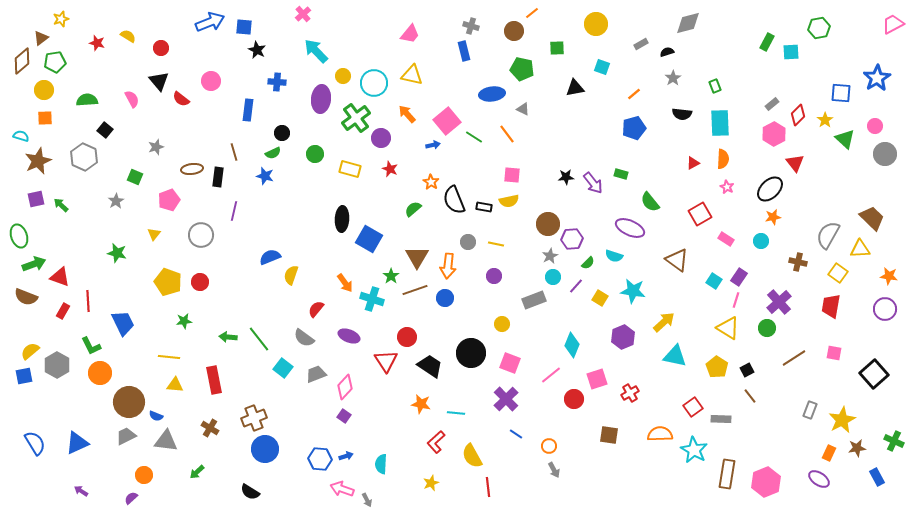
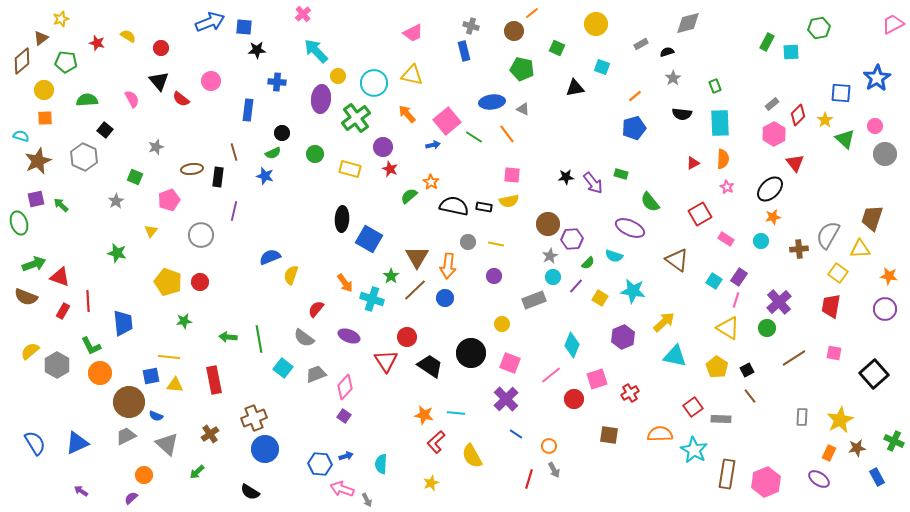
pink trapezoid at (410, 34): moved 3 px right, 1 px up; rotated 25 degrees clockwise
green square at (557, 48): rotated 28 degrees clockwise
black star at (257, 50): rotated 30 degrees counterclockwise
green pentagon at (55, 62): moved 11 px right; rotated 15 degrees clockwise
yellow circle at (343, 76): moved 5 px left
blue ellipse at (492, 94): moved 8 px down
orange line at (634, 94): moved 1 px right, 2 px down
purple circle at (381, 138): moved 2 px right, 9 px down
black semicircle at (454, 200): moved 6 px down; rotated 124 degrees clockwise
green semicircle at (413, 209): moved 4 px left, 13 px up
brown trapezoid at (872, 218): rotated 116 degrees counterclockwise
yellow triangle at (154, 234): moved 3 px left, 3 px up
green ellipse at (19, 236): moved 13 px up
brown cross at (798, 262): moved 1 px right, 13 px up; rotated 18 degrees counterclockwise
brown line at (415, 290): rotated 25 degrees counterclockwise
blue trapezoid at (123, 323): rotated 20 degrees clockwise
green line at (259, 339): rotated 28 degrees clockwise
blue square at (24, 376): moved 127 px right
orange star at (421, 404): moved 3 px right, 11 px down
gray rectangle at (810, 410): moved 8 px left, 7 px down; rotated 18 degrees counterclockwise
yellow star at (842, 420): moved 2 px left
brown cross at (210, 428): moved 6 px down; rotated 24 degrees clockwise
gray triangle at (166, 441): moved 1 px right, 3 px down; rotated 35 degrees clockwise
blue hexagon at (320, 459): moved 5 px down
red line at (488, 487): moved 41 px right, 8 px up; rotated 24 degrees clockwise
